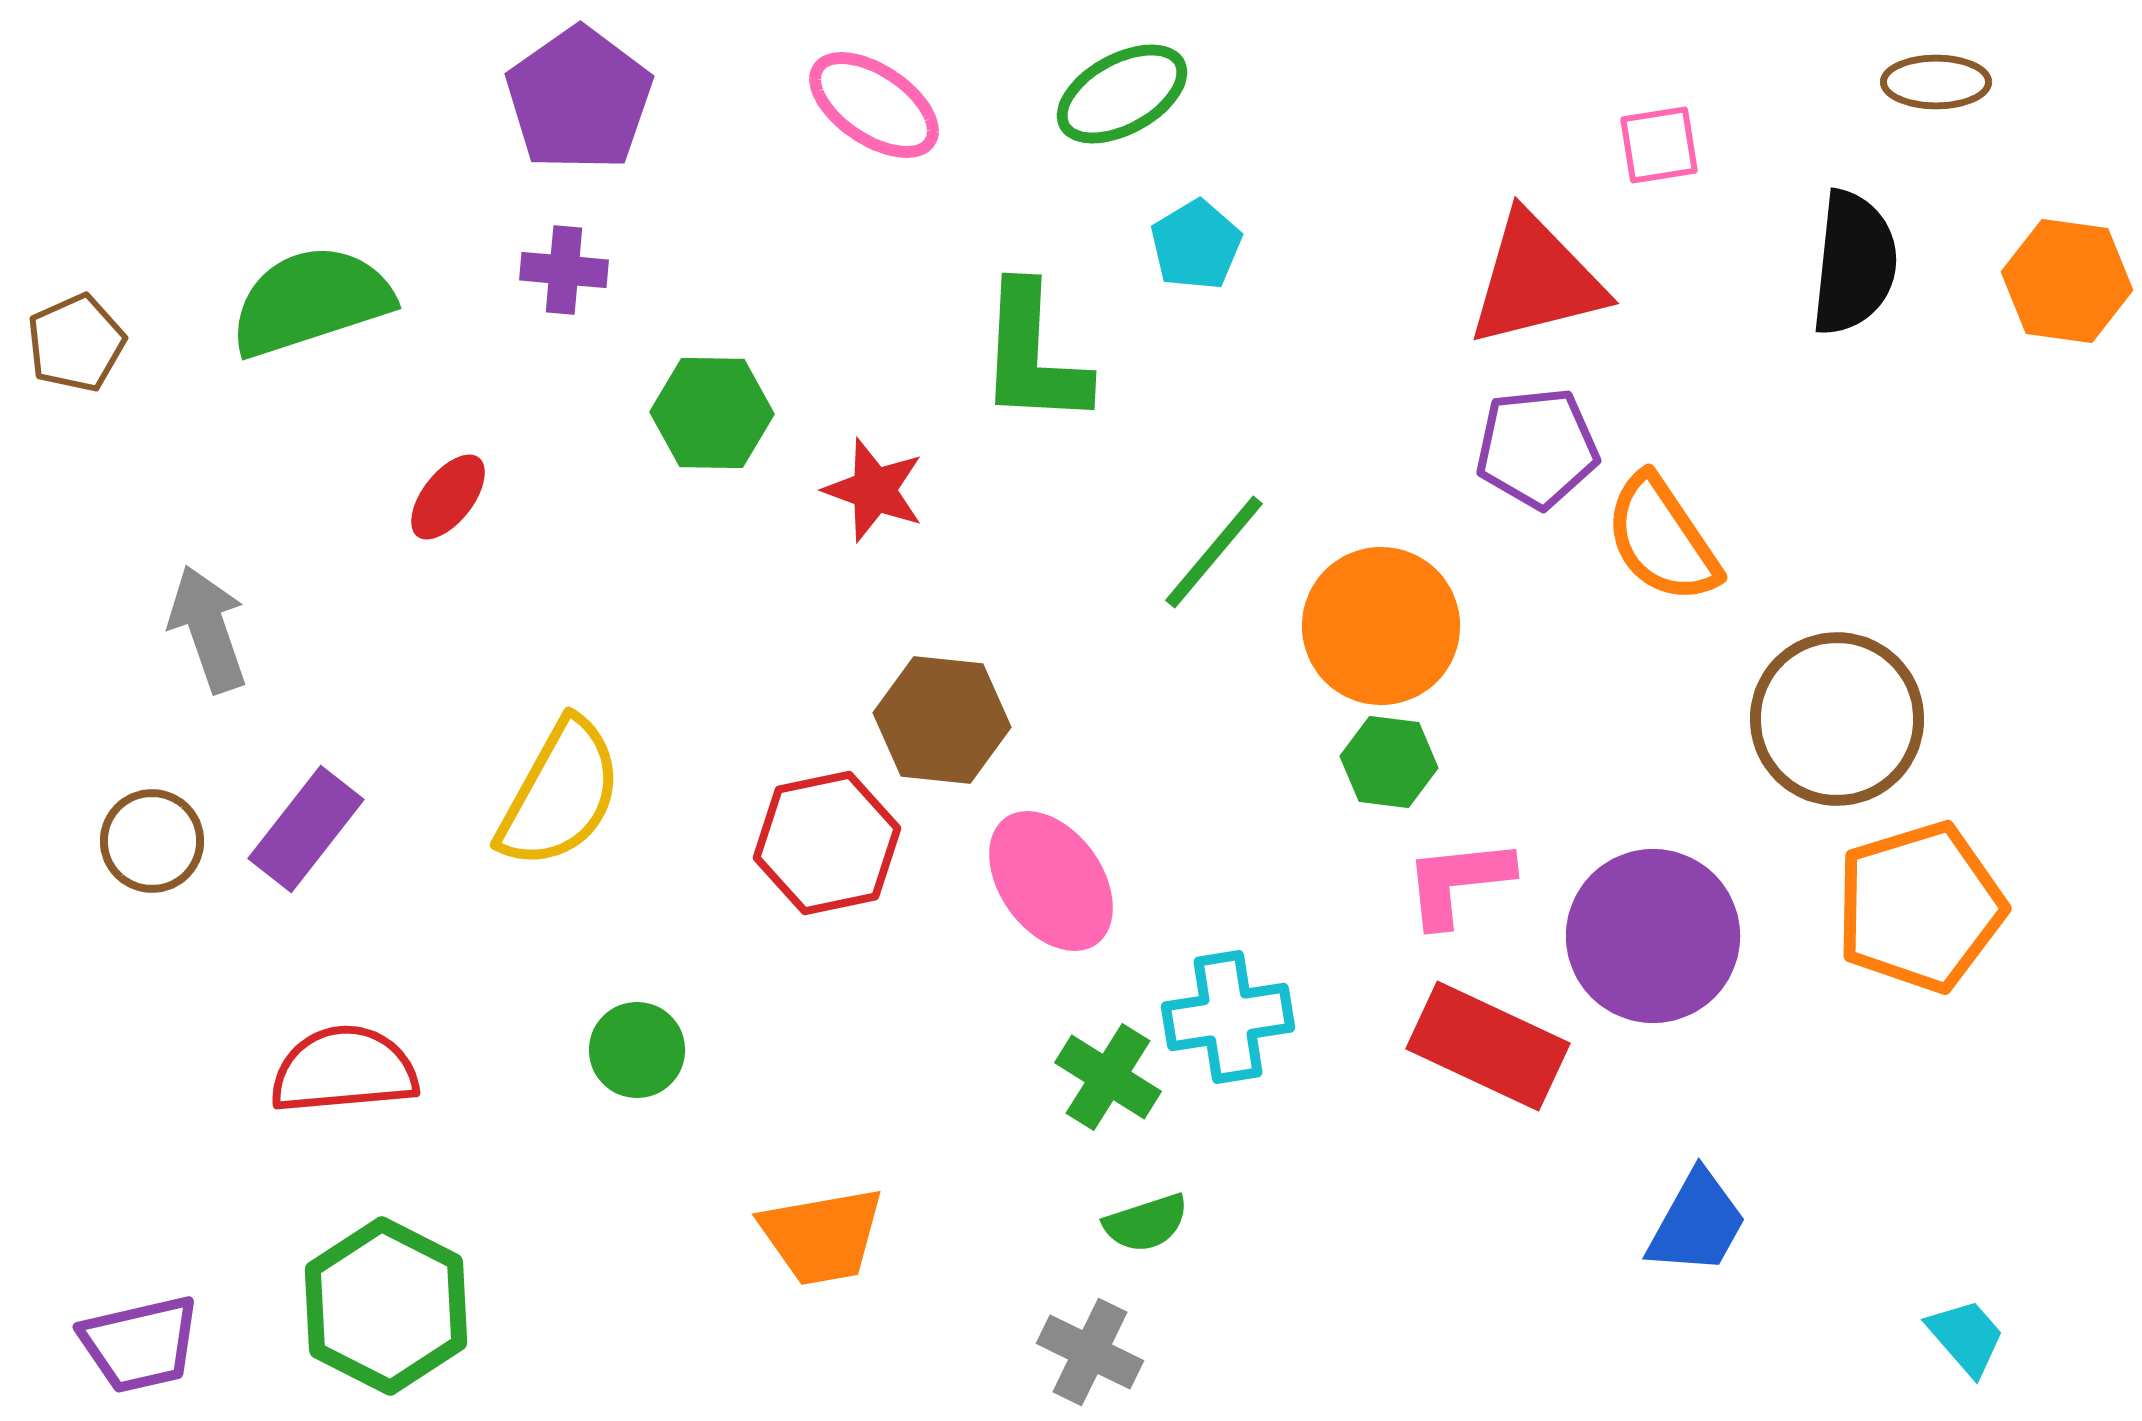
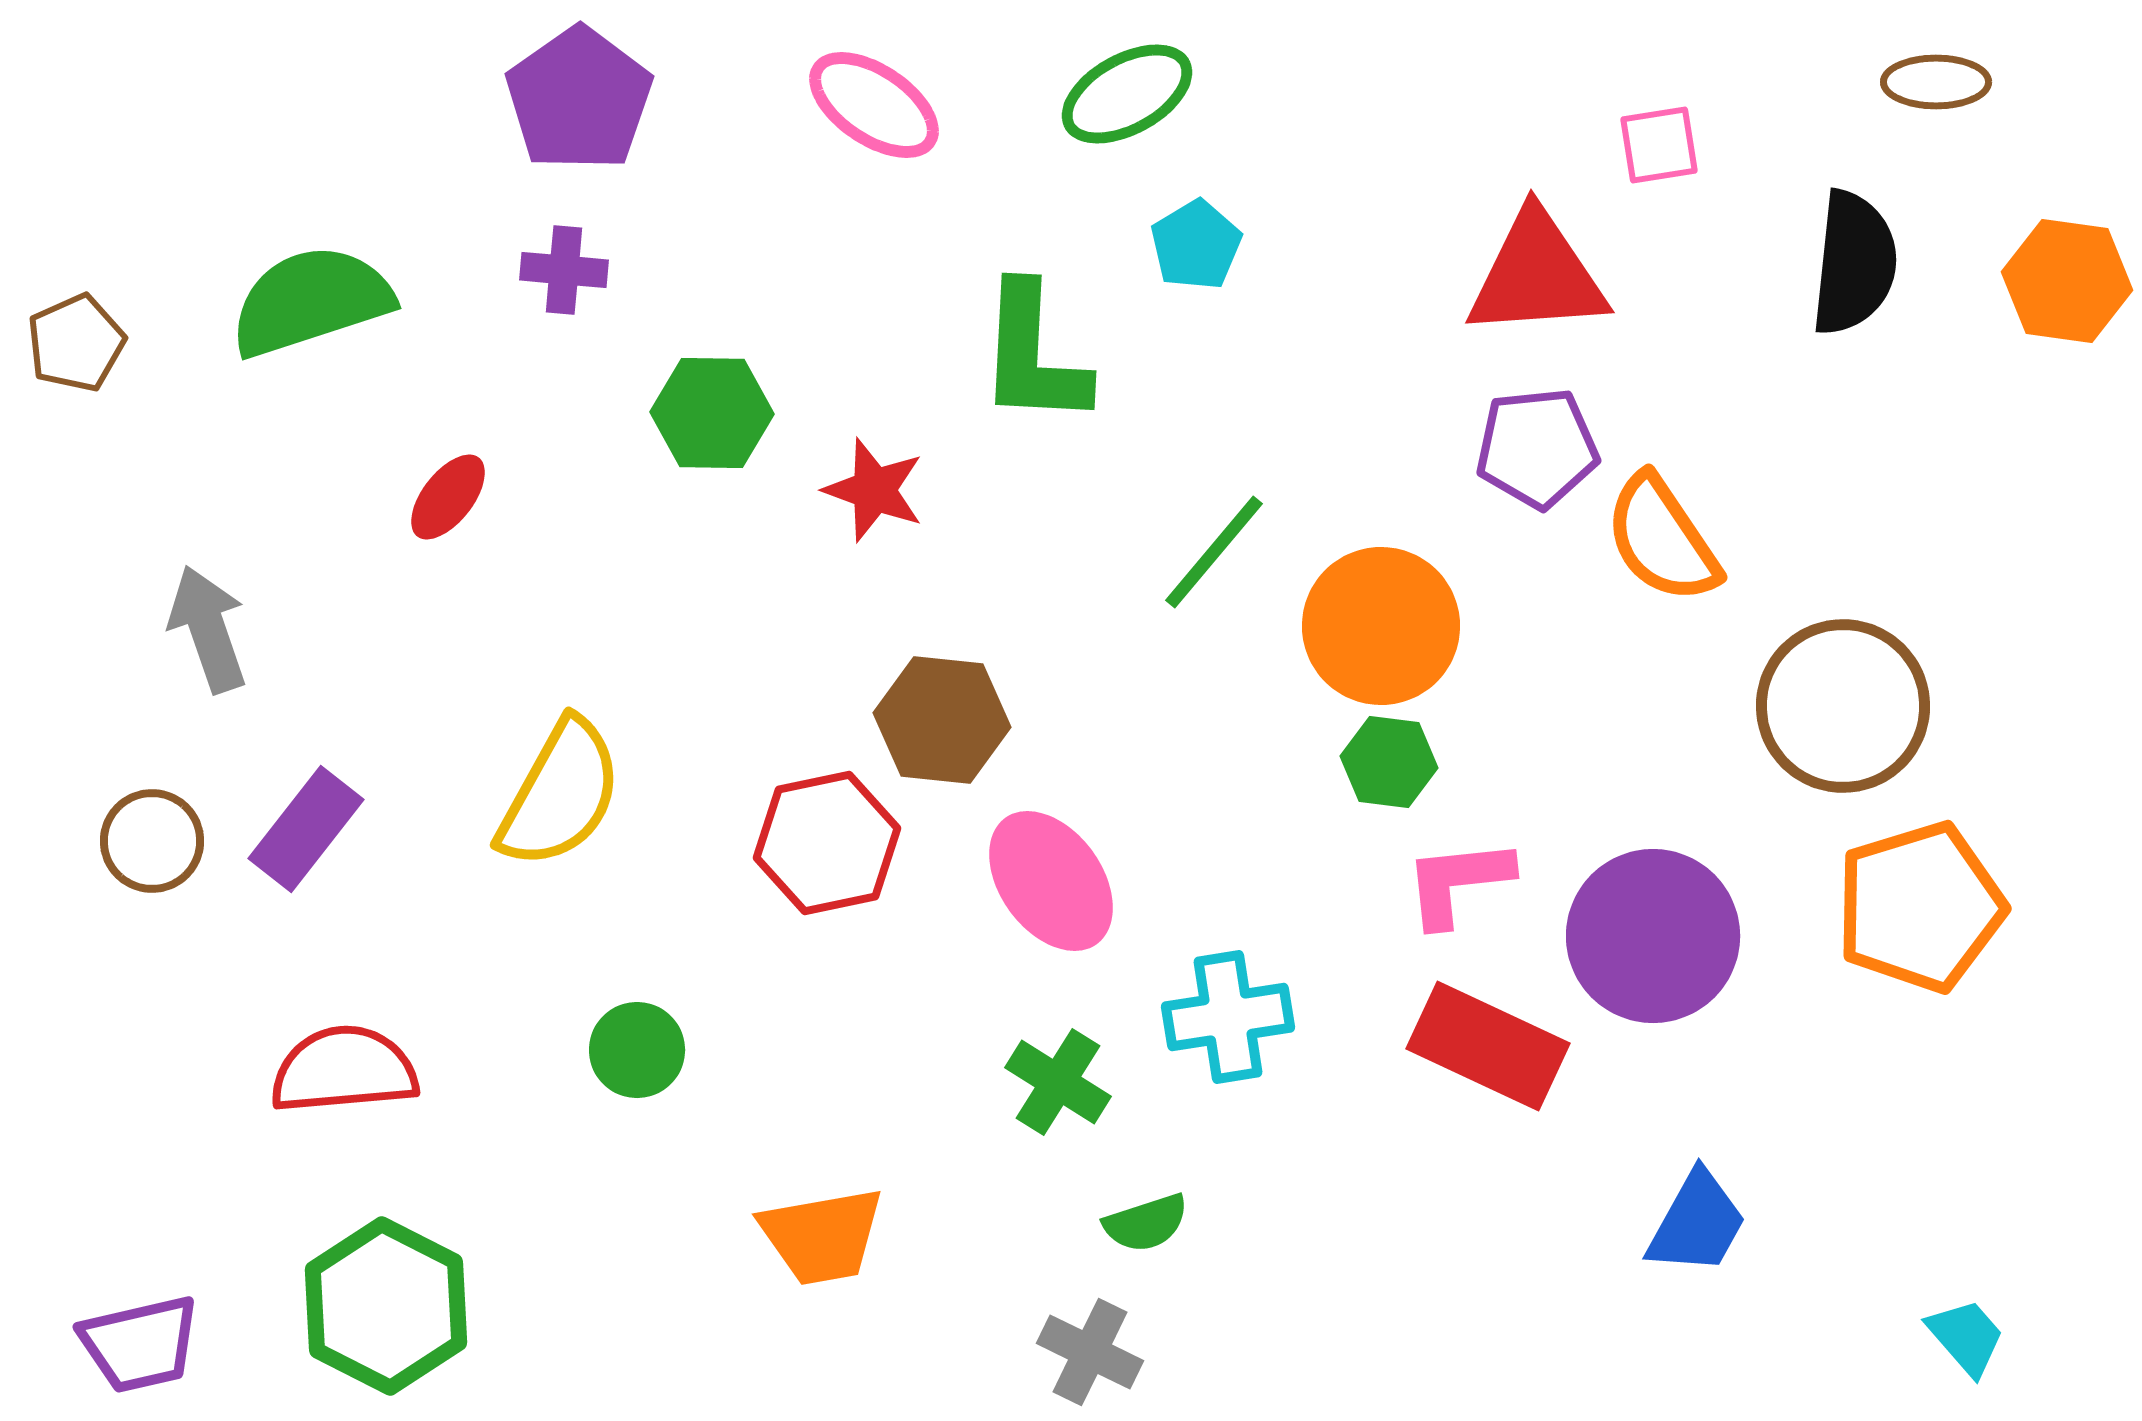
green ellipse at (1122, 94): moved 5 px right
red triangle at (1536, 280): moved 1 px right, 5 px up; rotated 10 degrees clockwise
brown circle at (1837, 719): moved 6 px right, 13 px up
green cross at (1108, 1077): moved 50 px left, 5 px down
